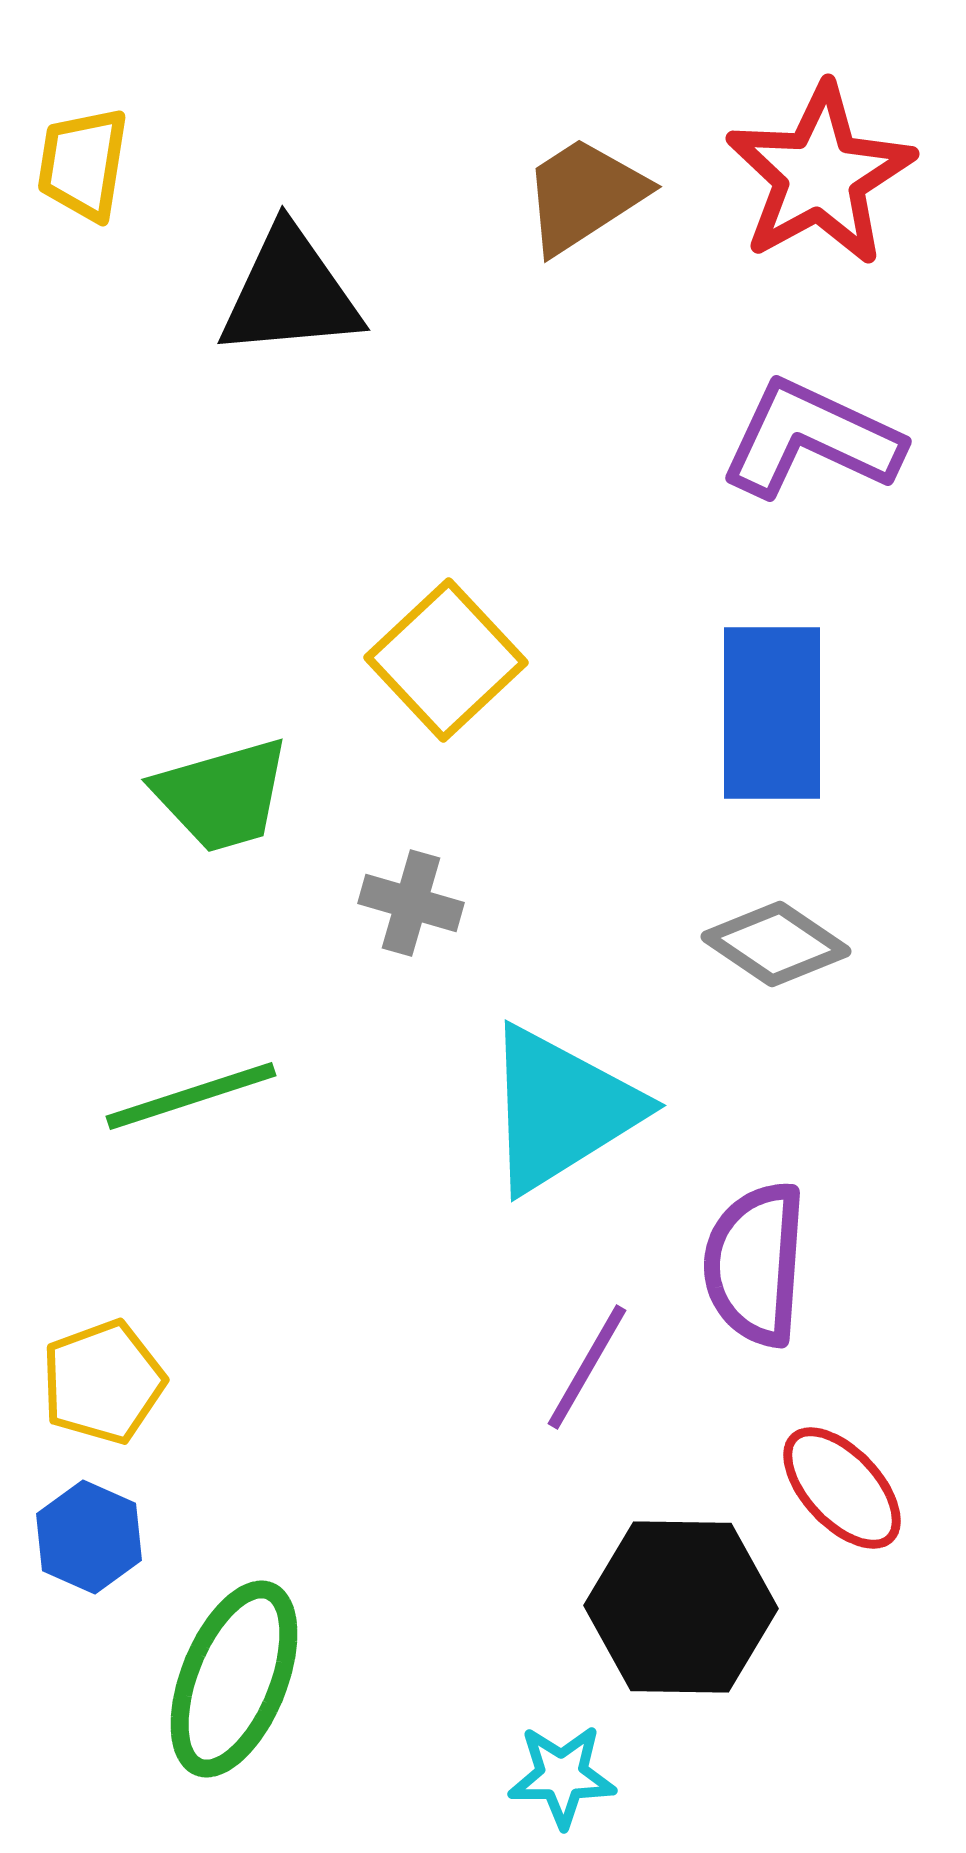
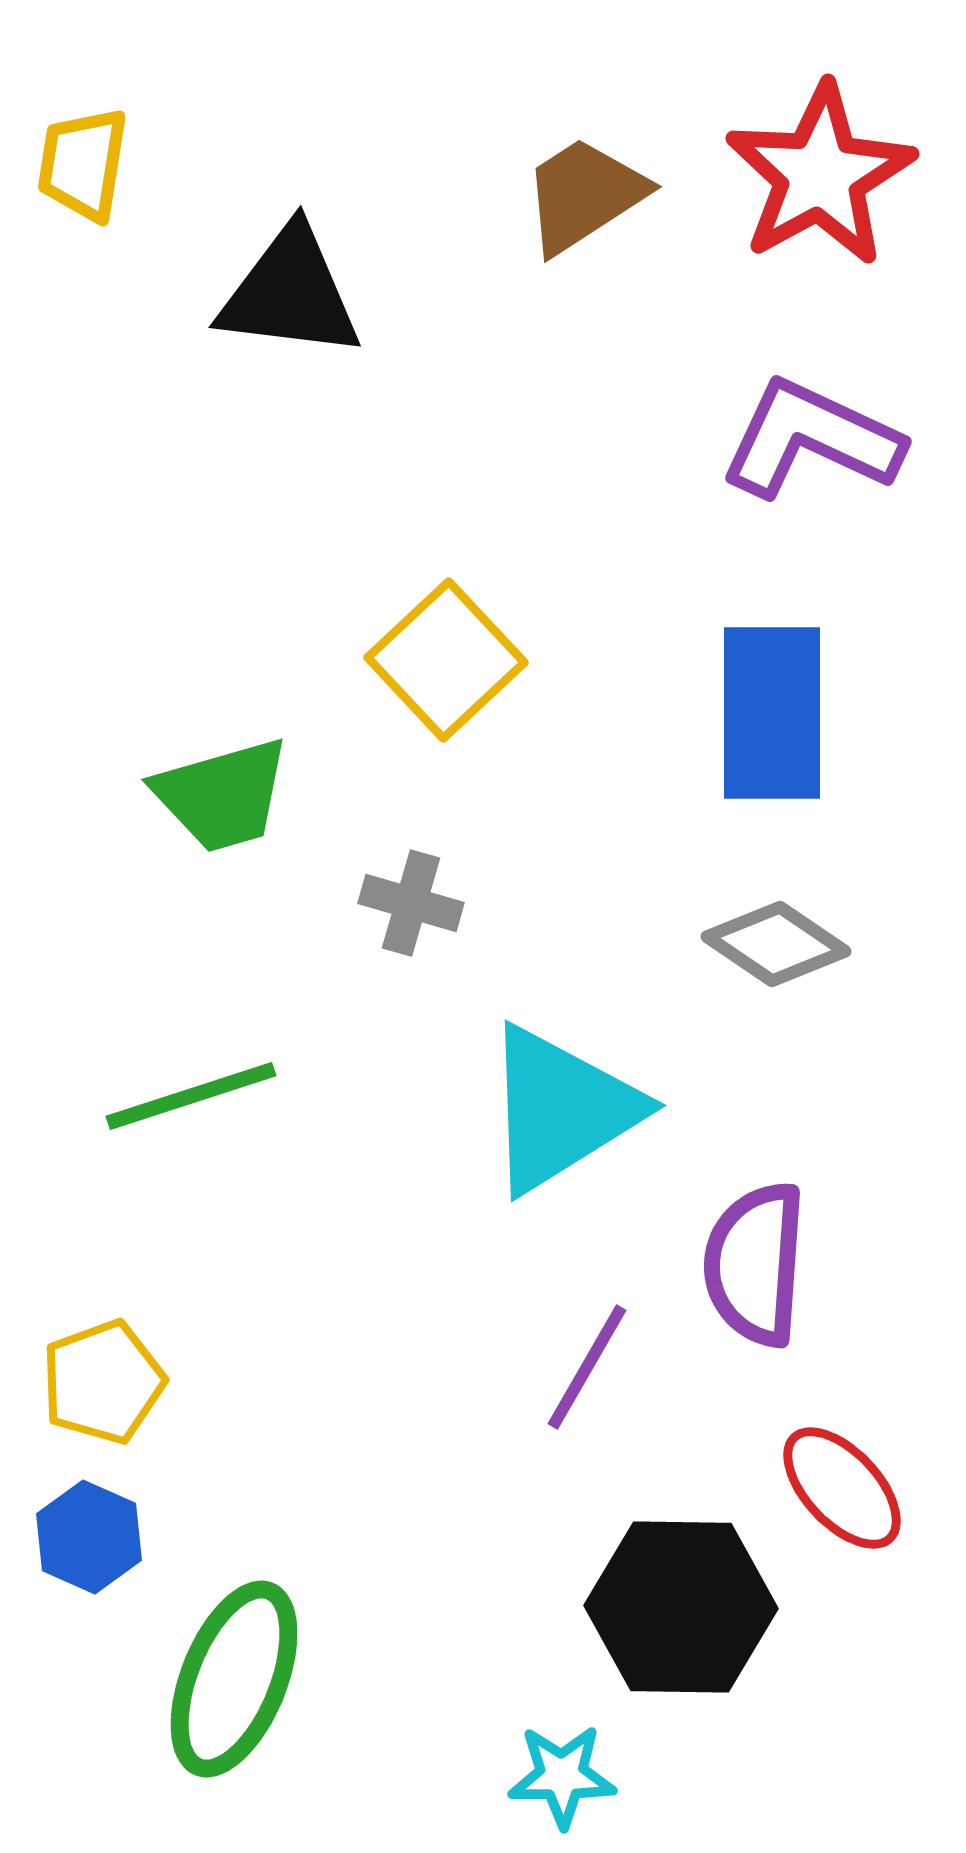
black triangle: rotated 12 degrees clockwise
